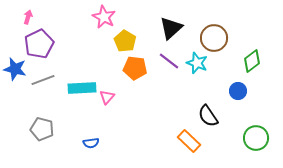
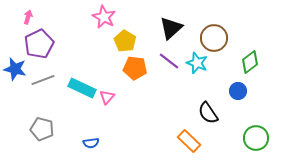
green diamond: moved 2 px left, 1 px down
cyan rectangle: rotated 28 degrees clockwise
black semicircle: moved 3 px up
